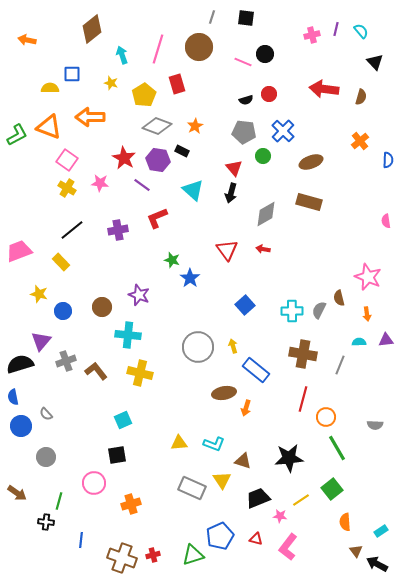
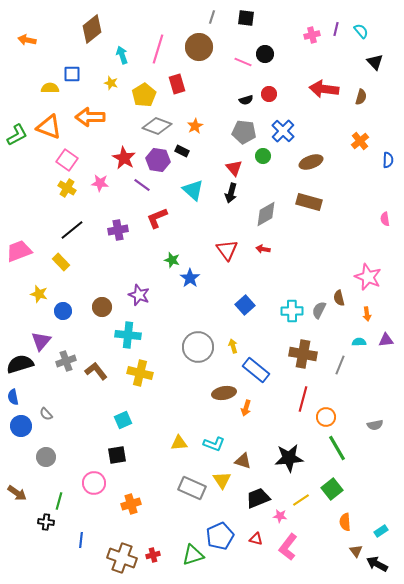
pink semicircle at (386, 221): moved 1 px left, 2 px up
gray semicircle at (375, 425): rotated 14 degrees counterclockwise
